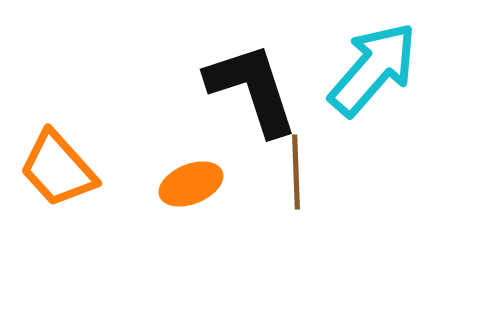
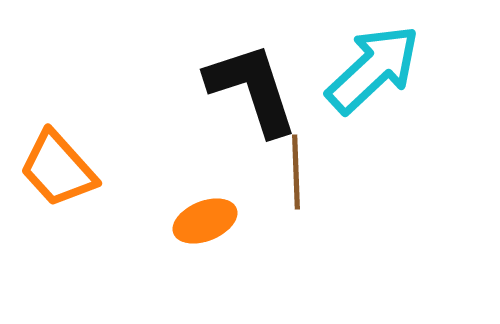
cyan arrow: rotated 6 degrees clockwise
orange ellipse: moved 14 px right, 37 px down
